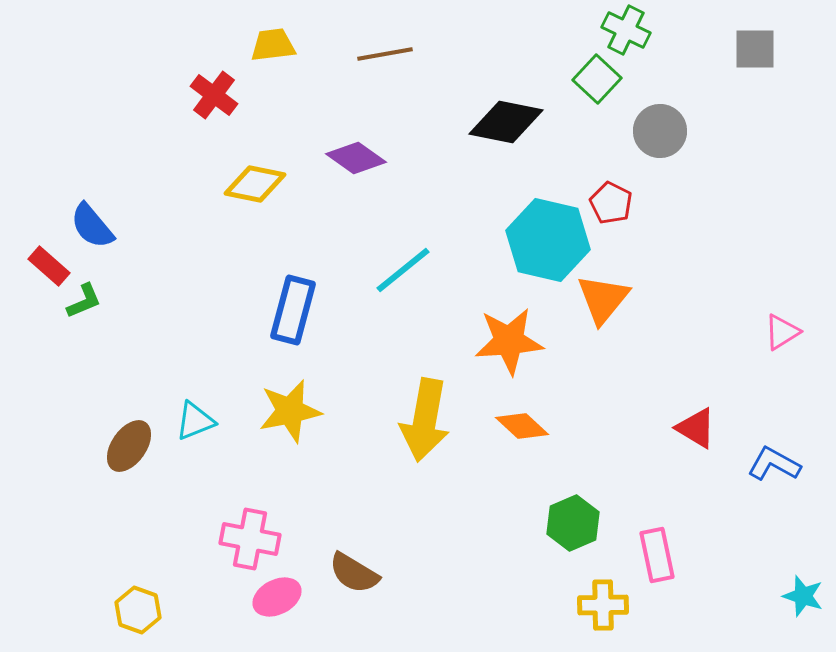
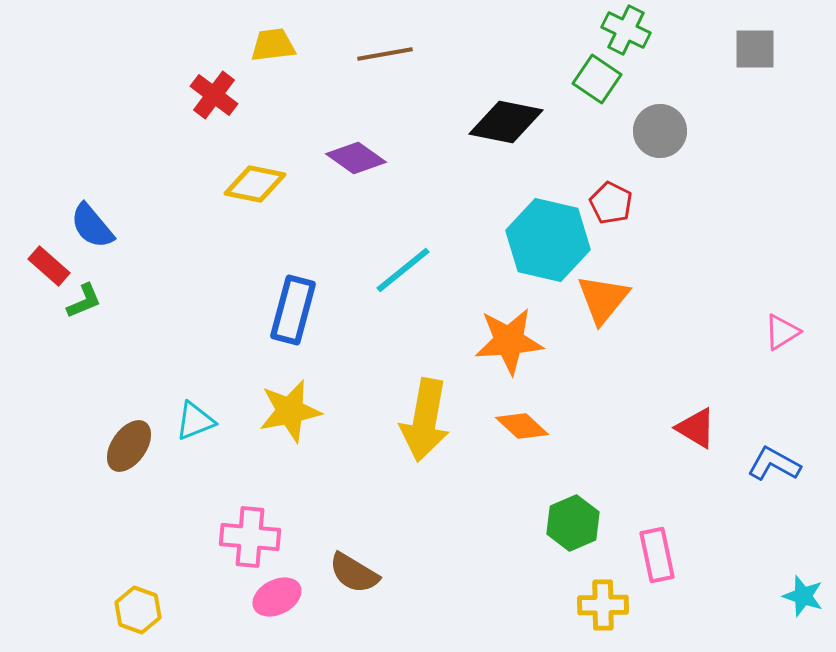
green square: rotated 9 degrees counterclockwise
pink cross: moved 2 px up; rotated 6 degrees counterclockwise
